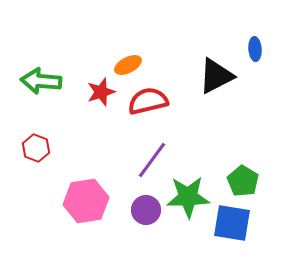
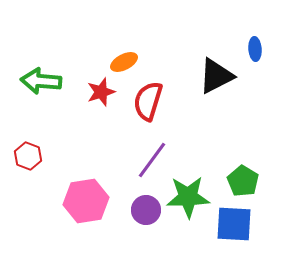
orange ellipse: moved 4 px left, 3 px up
red semicircle: rotated 60 degrees counterclockwise
red hexagon: moved 8 px left, 8 px down
blue square: moved 2 px right, 1 px down; rotated 6 degrees counterclockwise
